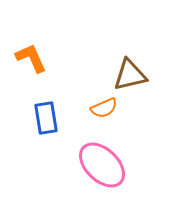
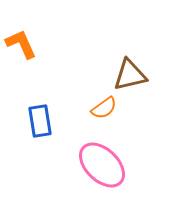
orange L-shape: moved 10 px left, 14 px up
orange semicircle: rotated 12 degrees counterclockwise
blue rectangle: moved 6 px left, 3 px down
